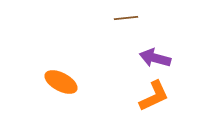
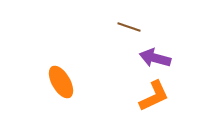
brown line: moved 3 px right, 9 px down; rotated 25 degrees clockwise
orange ellipse: rotated 32 degrees clockwise
